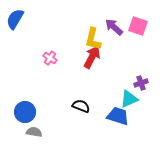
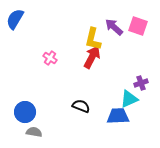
blue trapezoid: rotated 20 degrees counterclockwise
